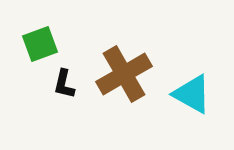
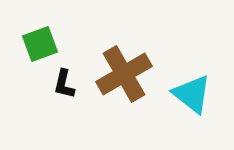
cyan triangle: rotated 9 degrees clockwise
